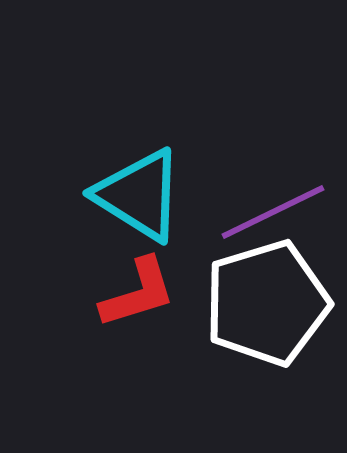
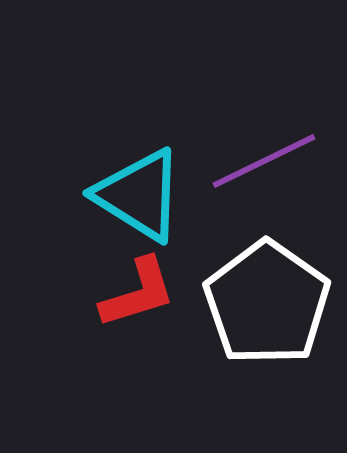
purple line: moved 9 px left, 51 px up
white pentagon: rotated 20 degrees counterclockwise
